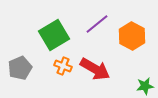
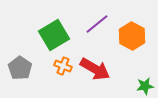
gray pentagon: rotated 15 degrees counterclockwise
